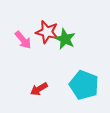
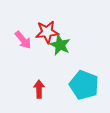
red star: rotated 20 degrees counterclockwise
green star: moved 5 px left, 6 px down
red arrow: rotated 120 degrees clockwise
